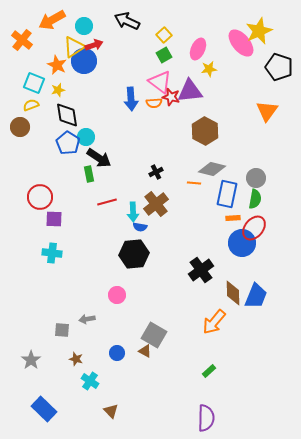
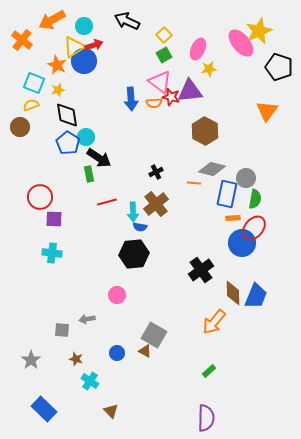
gray circle at (256, 178): moved 10 px left
